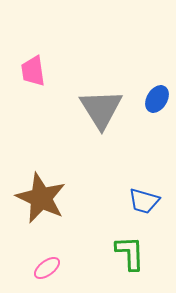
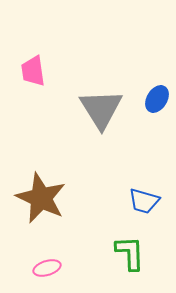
pink ellipse: rotated 20 degrees clockwise
